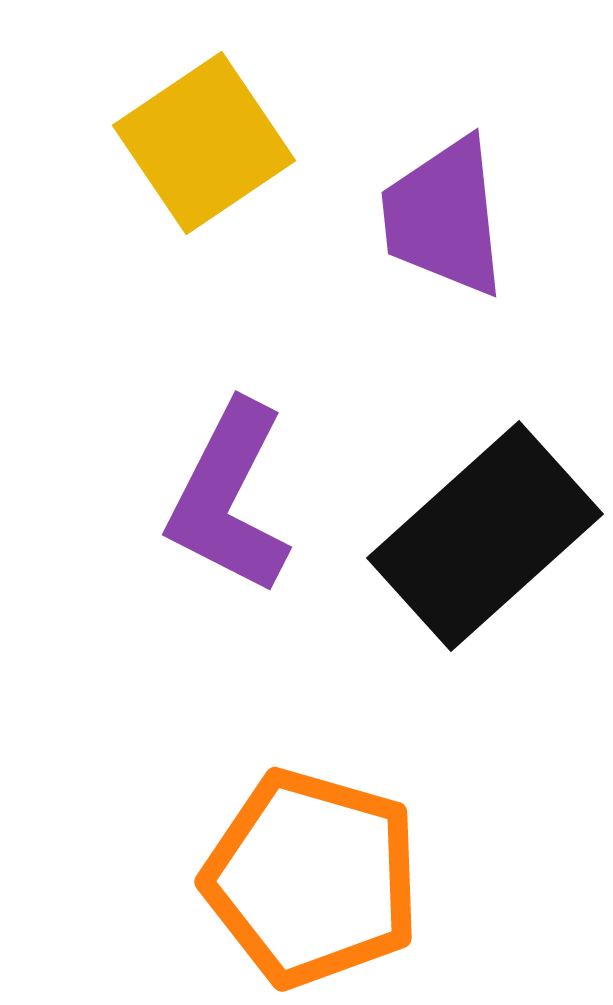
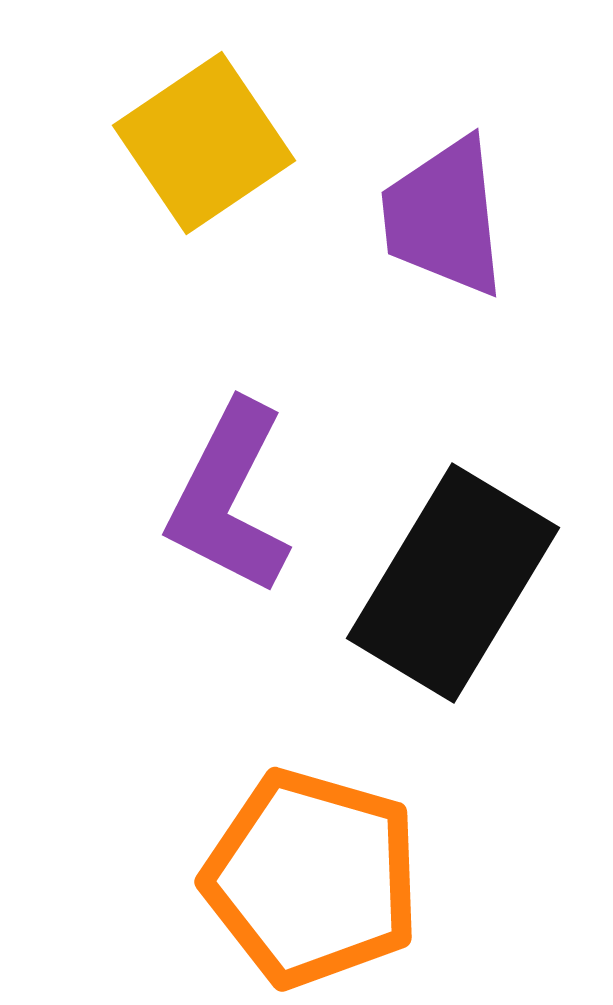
black rectangle: moved 32 px left, 47 px down; rotated 17 degrees counterclockwise
